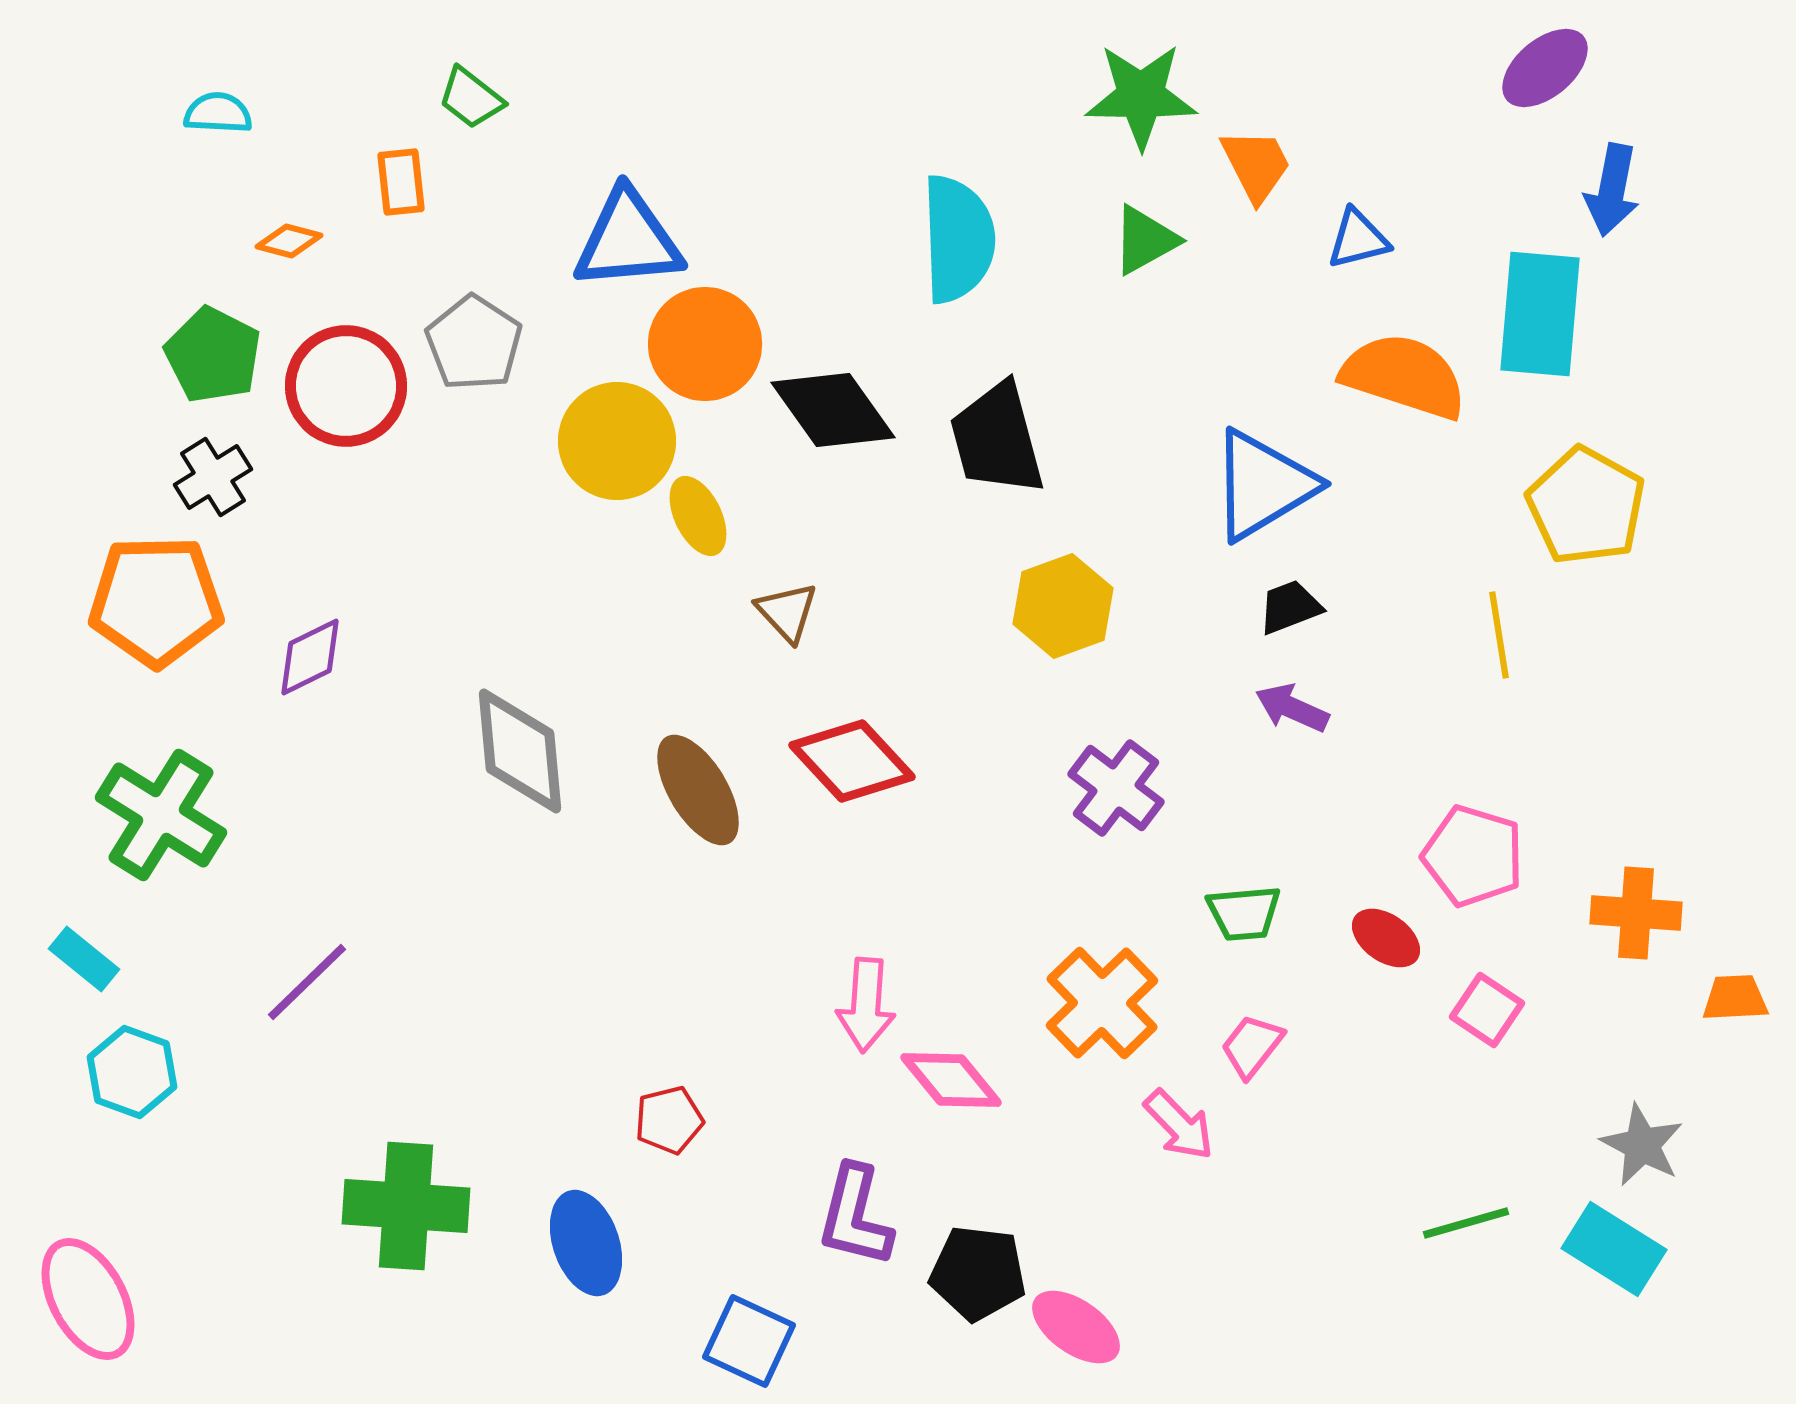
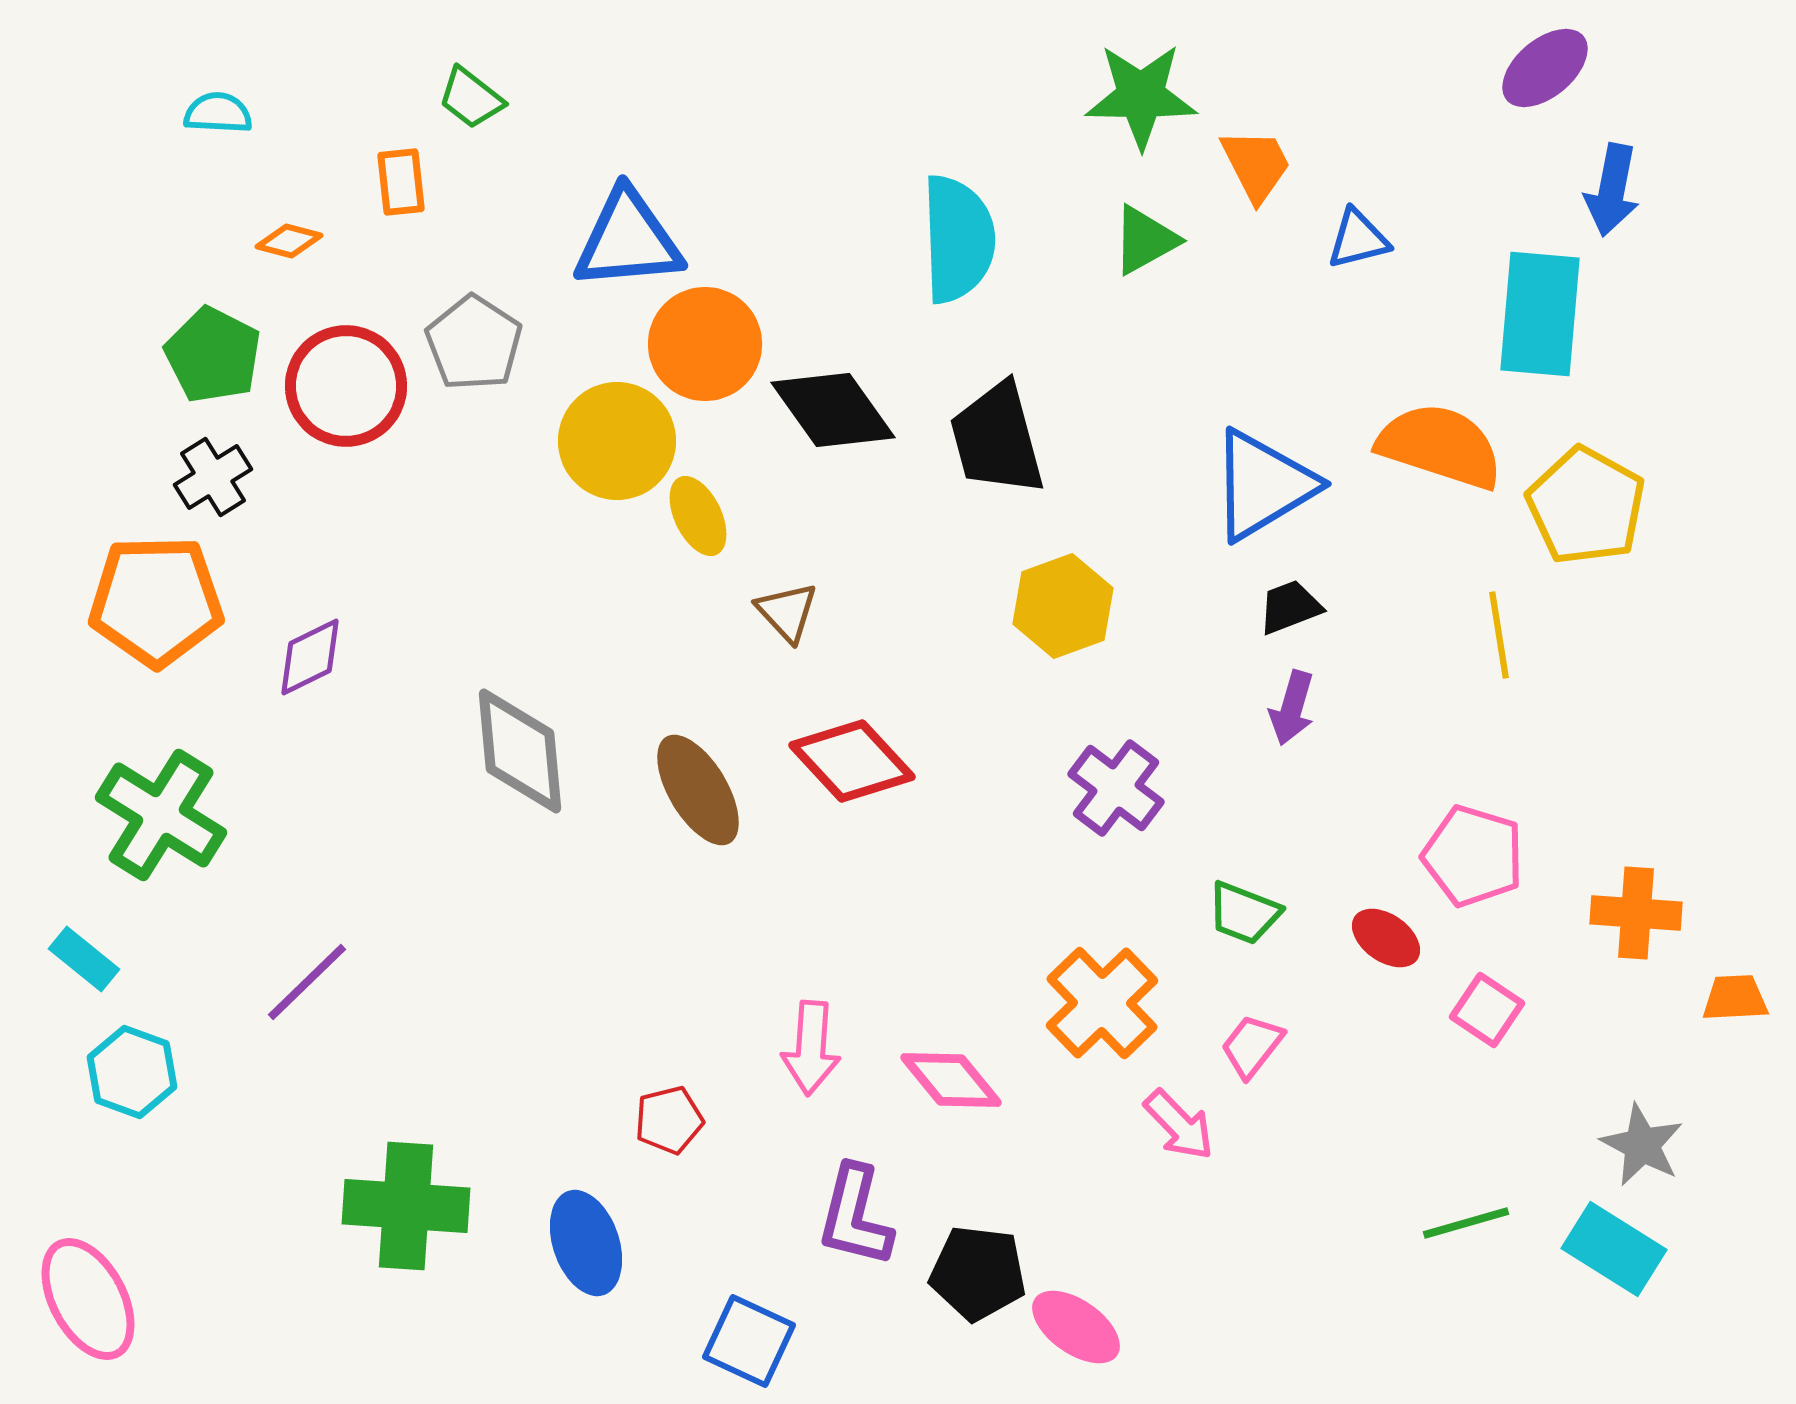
orange semicircle at (1404, 376): moved 36 px right, 70 px down
purple arrow at (1292, 708): rotated 98 degrees counterclockwise
green trapezoid at (1244, 913): rotated 26 degrees clockwise
pink arrow at (866, 1005): moved 55 px left, 43 px down
